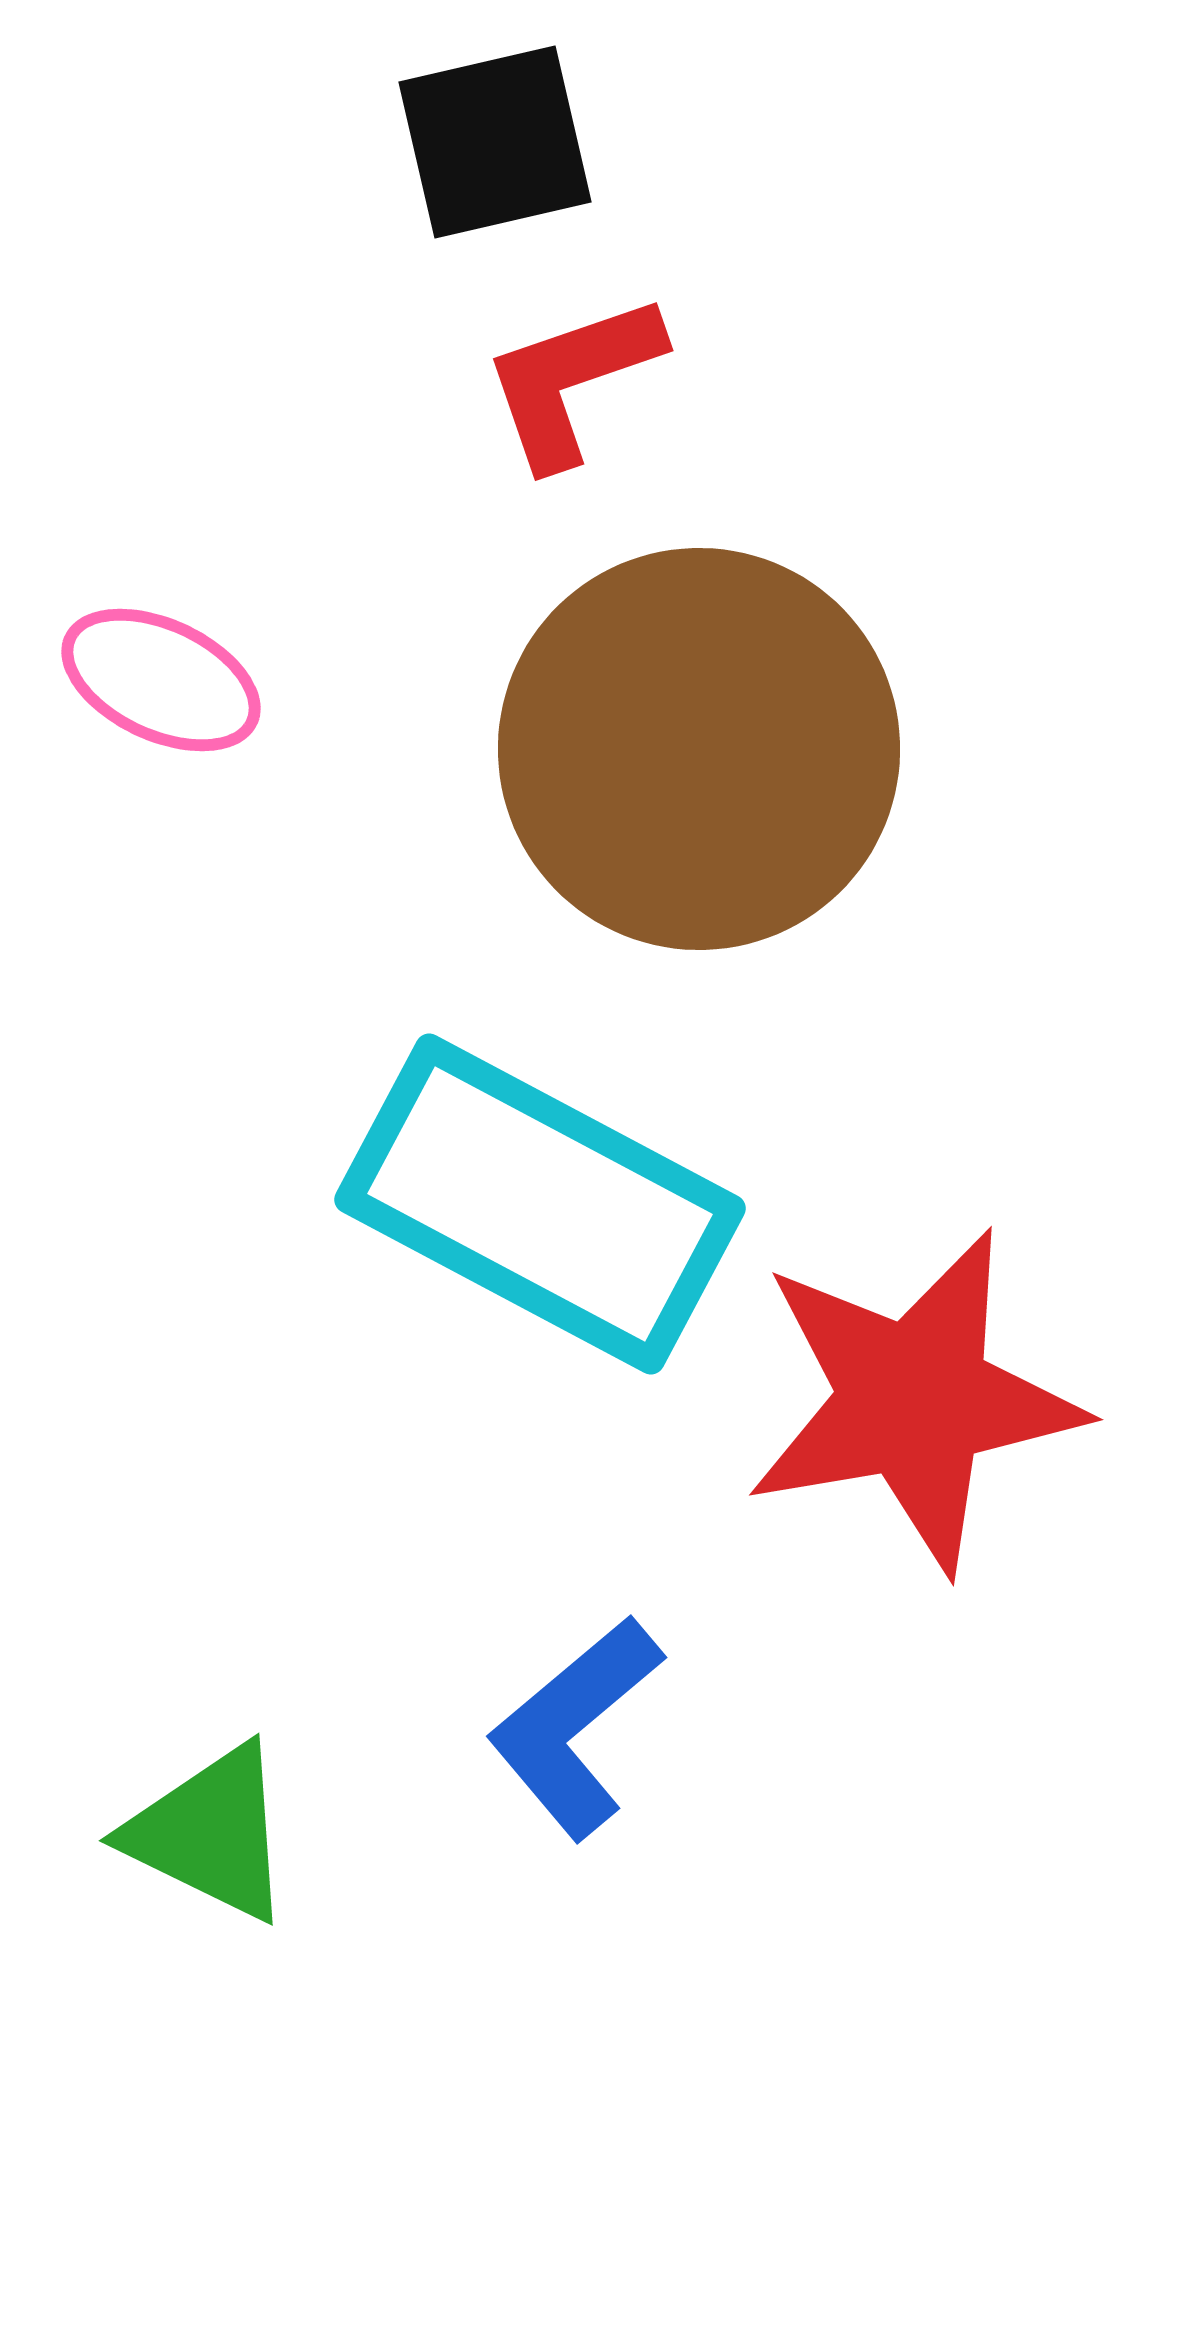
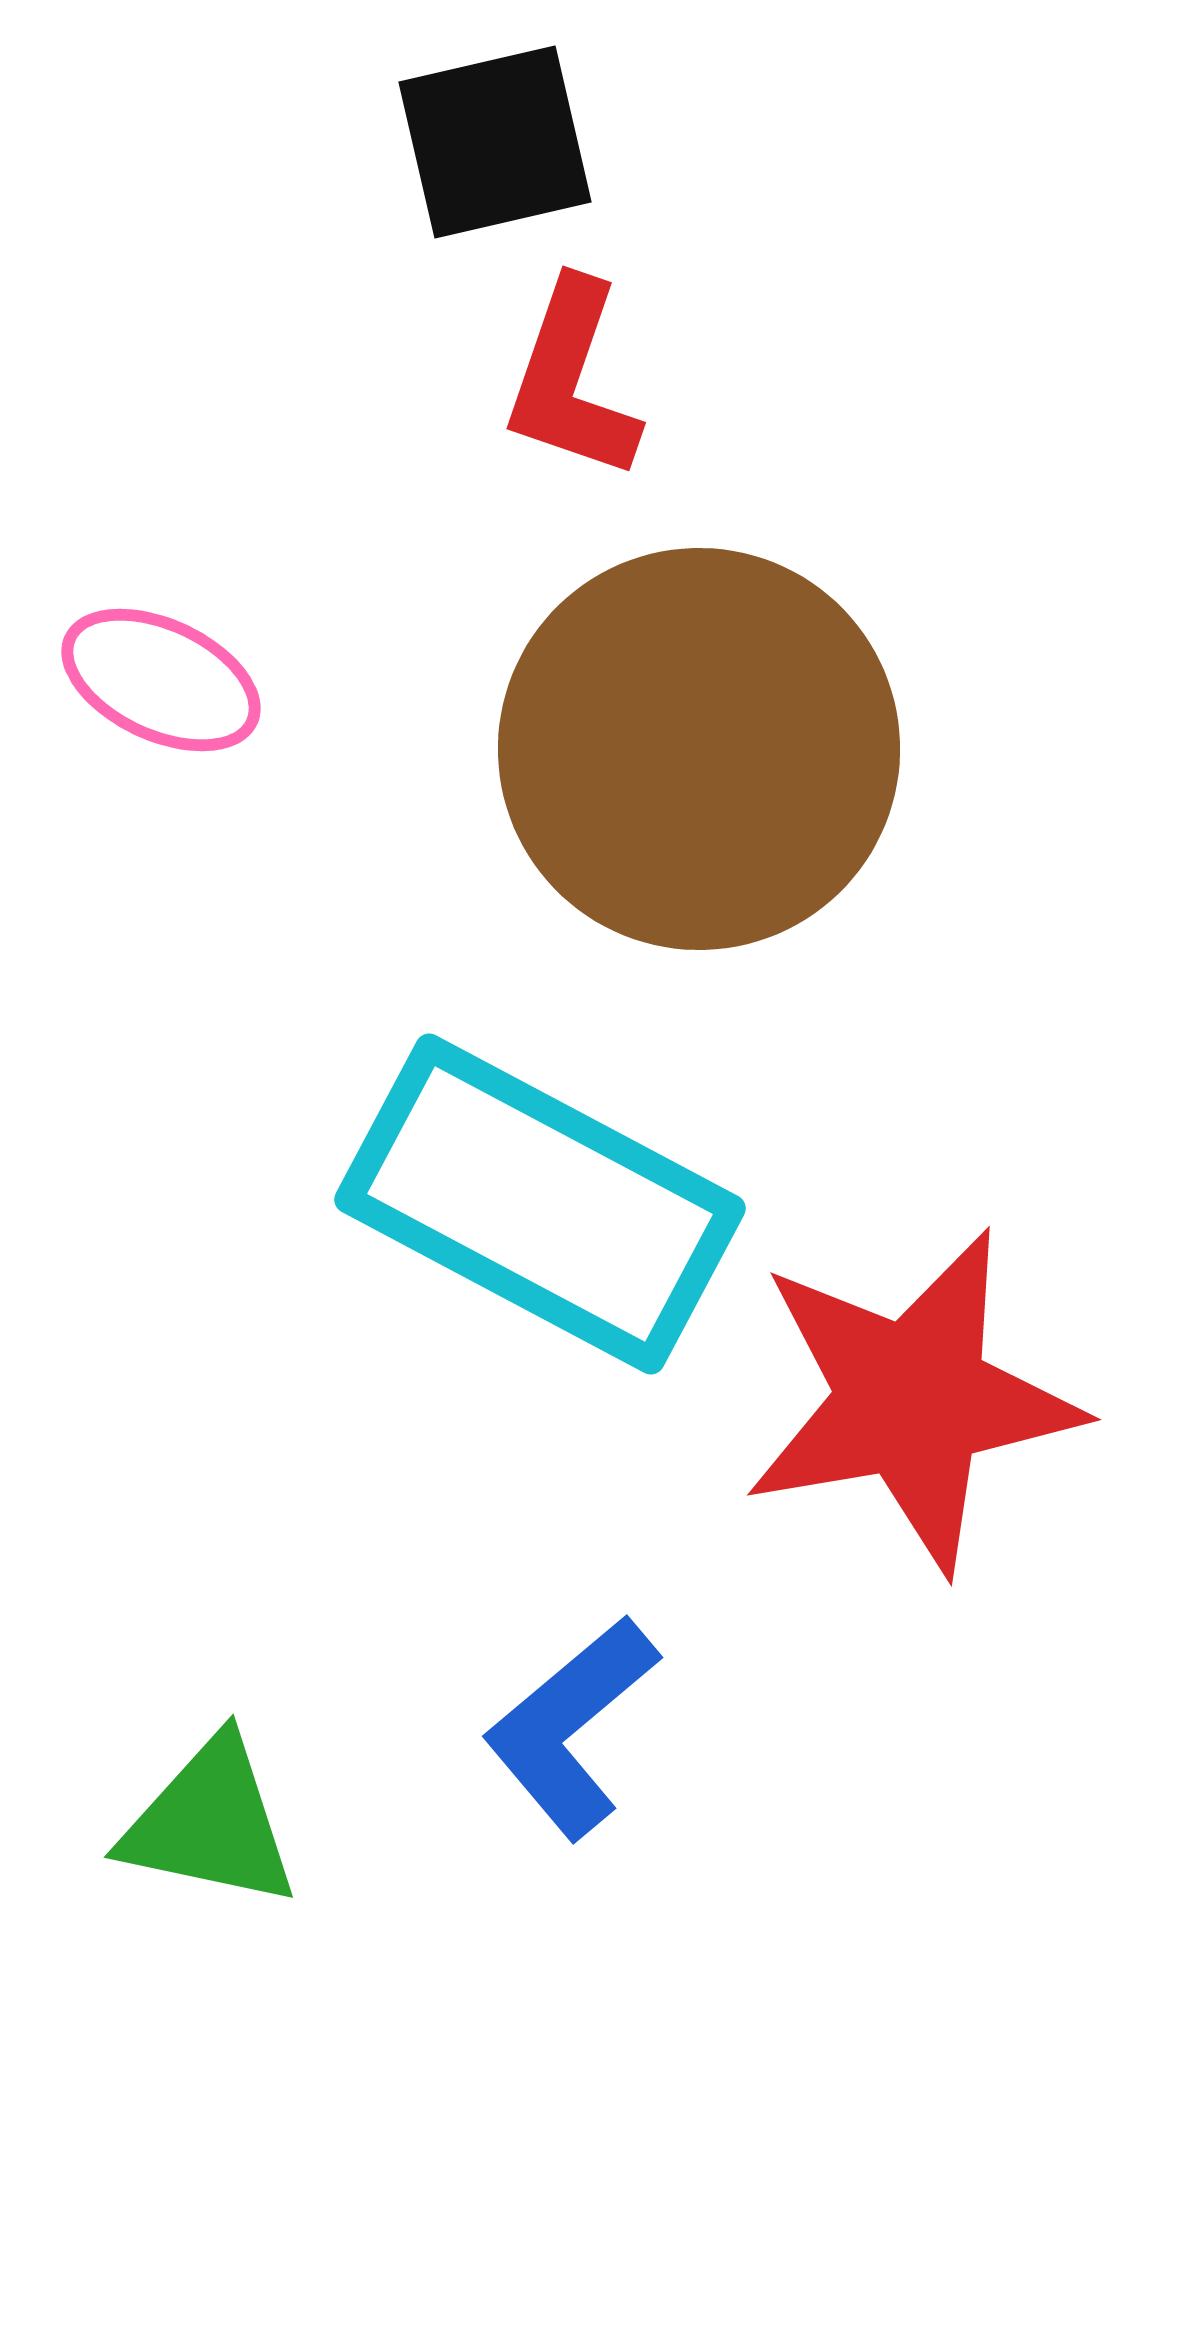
red L-shape: rotated 52 degrees counterclockwise
red star: moved 2 px left
blue L-shape: moved 4 px left
green triangle: moved 10 px up; rotated 14 degrees counterclockwise
